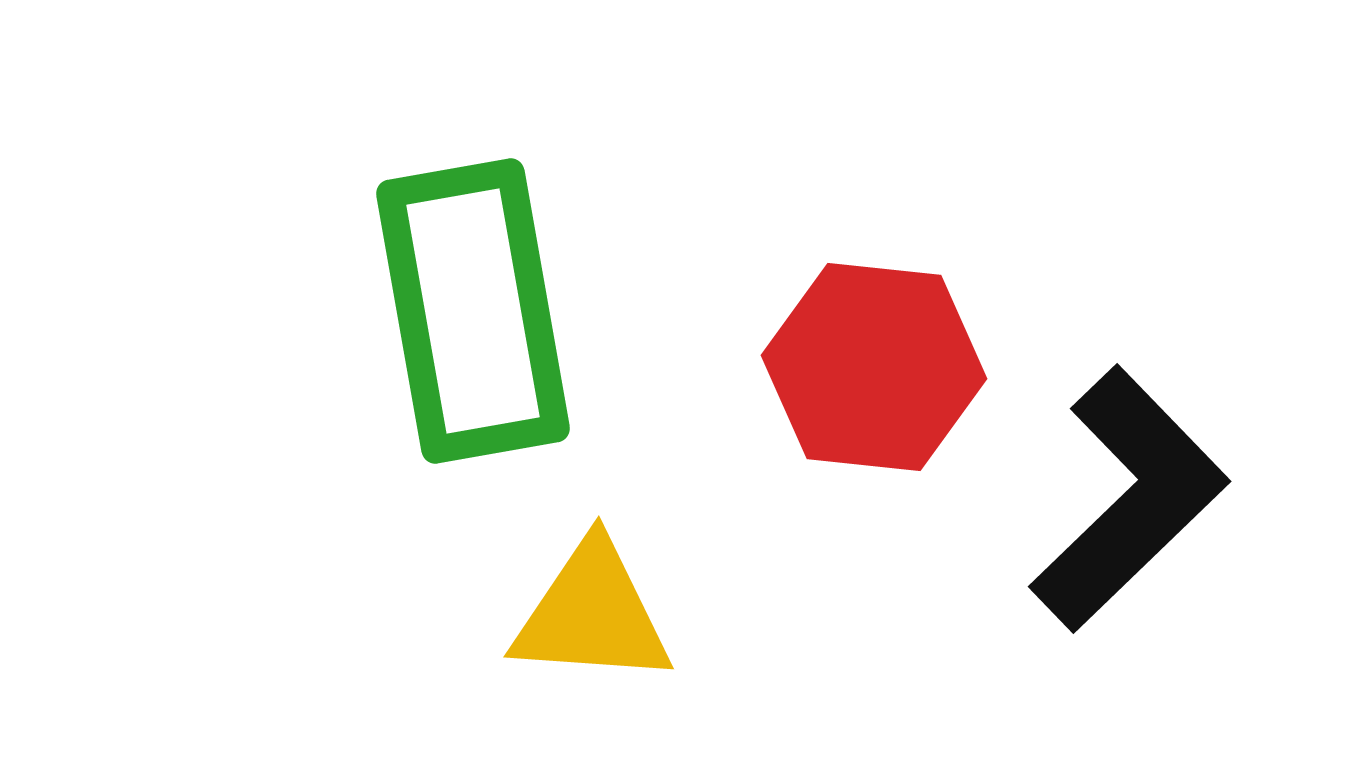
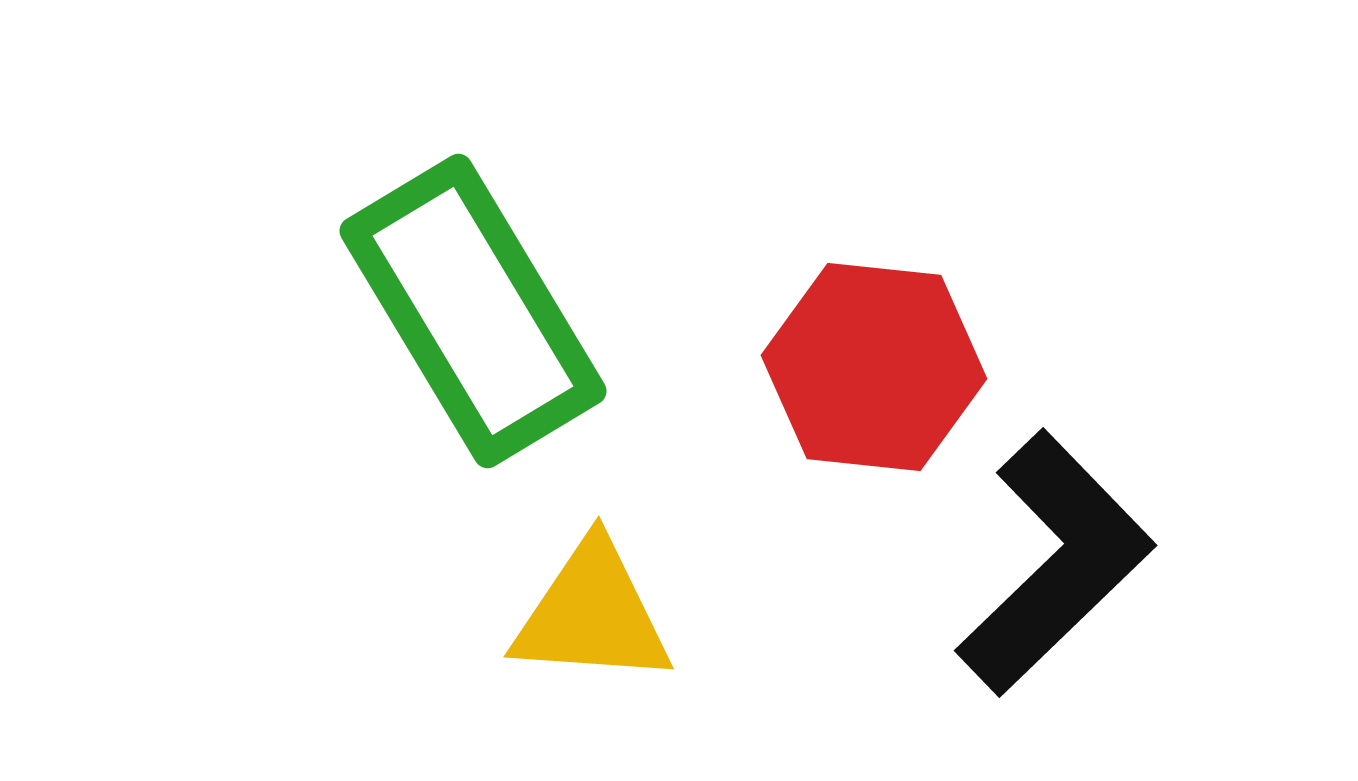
green rectangle: rotated 21 degrees counterclockwise
black L-shape: moved 74 px left, 64 px down
